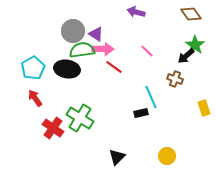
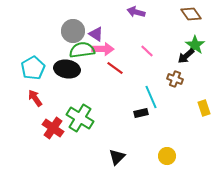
red line: moved 1 px right, 1 px down
